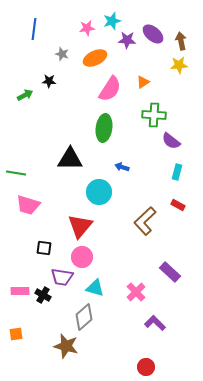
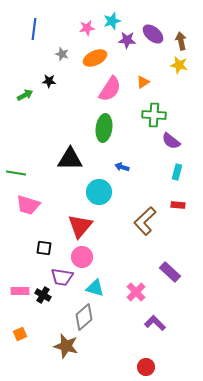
yellow star: rotated 18 degrees clockwise
red rectangle: rotated 24 degrees counterclockwise
orange square: moved 4 px right; rotated 16 degrees counterclockwise
